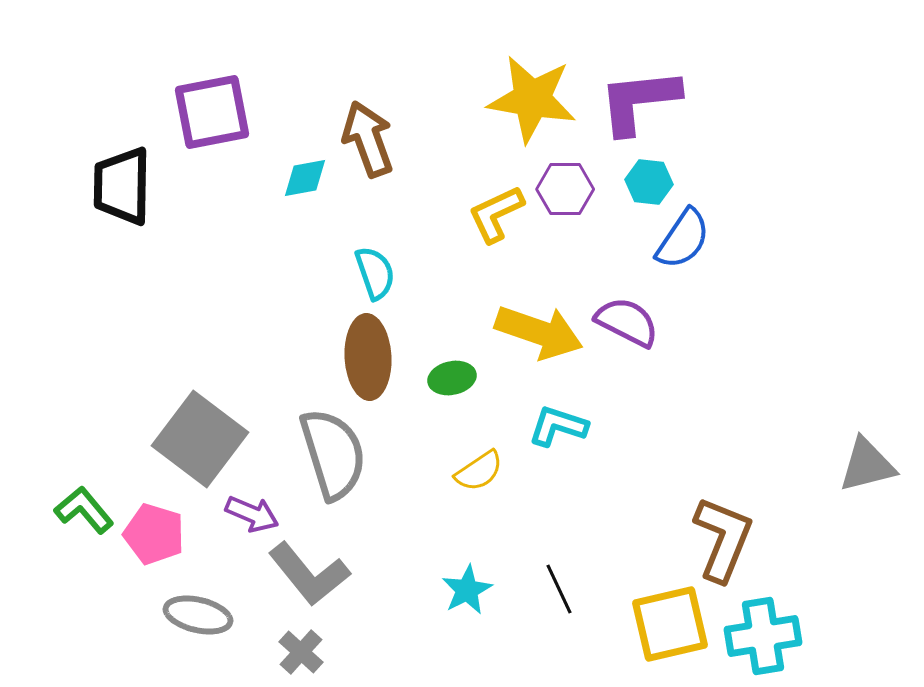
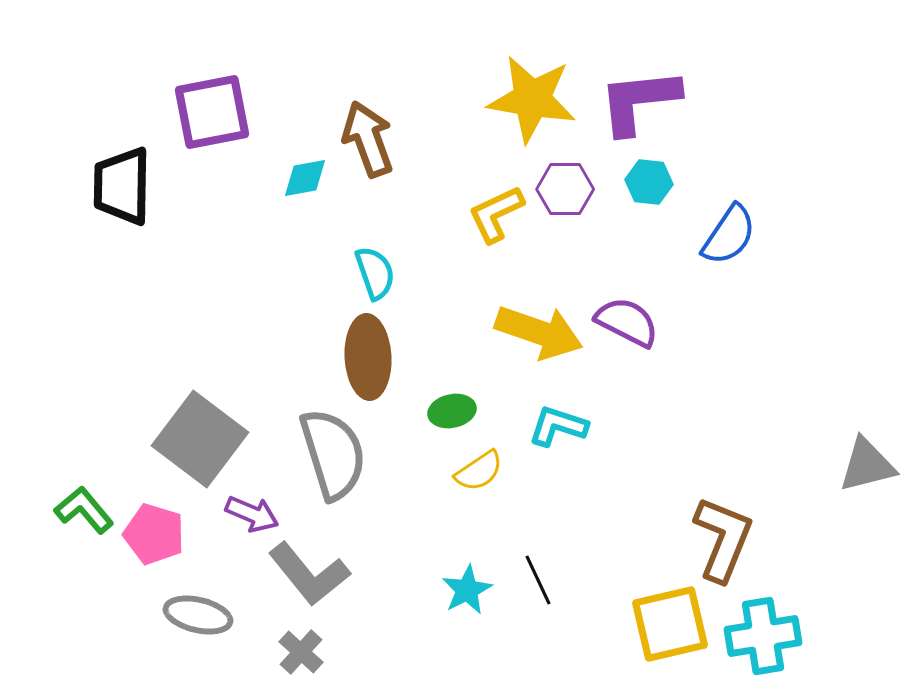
blue semicircle: moved 46 px right, 4 px up
green ellipse: moved 33 px down
black line: moved 21 px left, 9 px up
